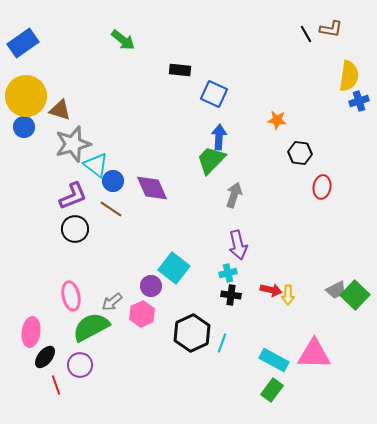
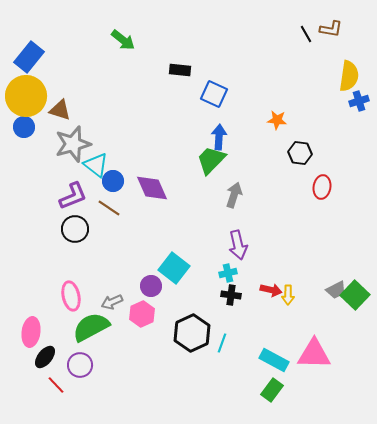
blue rectangle at (23, 43): moved 6 px right, 14 px down; rotated 16 degrees counterclockwise
brown line at (111, 209): moved 2 px left, 1 px up
gray arrow at (112, 302): rotated 15 degrees clockwise
red line at (56, 385): rotated 24 degrees counterclockwise
